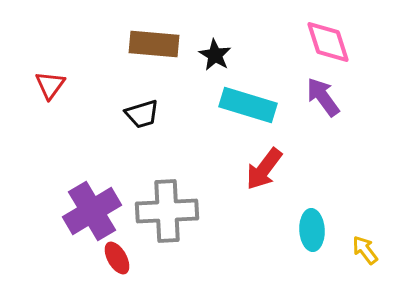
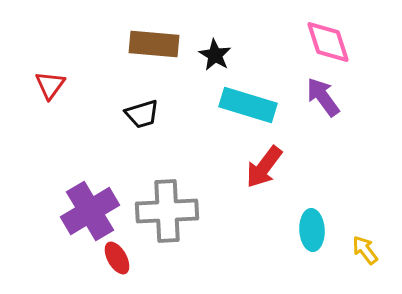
red arrow: moved 2 px up
purple cross: moved 2 px left
